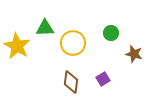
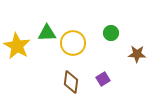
green triangle: moved 2 px right, 5 px down
brown star: moved 3 px right; rotated 12 degrees counterclockwise
